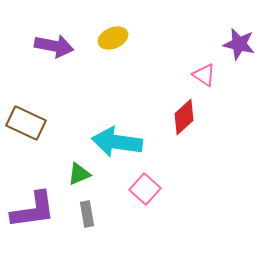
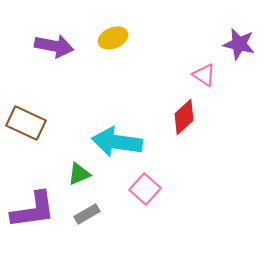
gray rectangle: rotated 70 degrees clockwise
